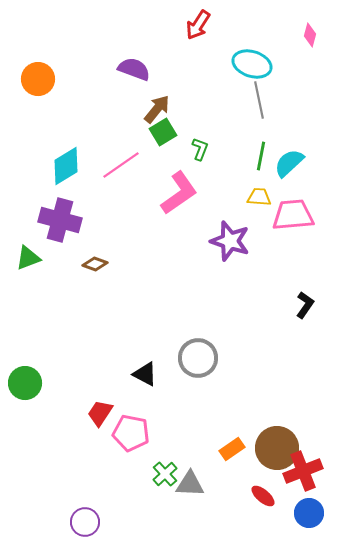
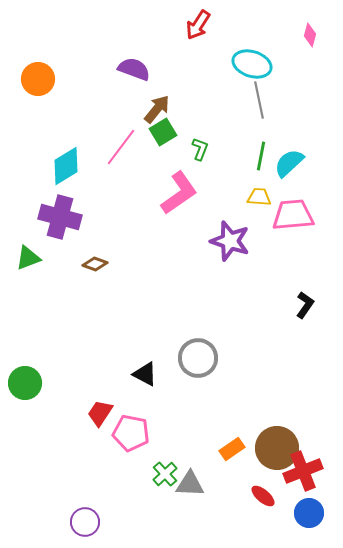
pink line: moved 18 px up; rotated 18 degrees counterclockwise
purple cross: moved 3 px up
